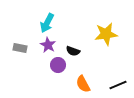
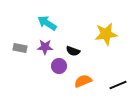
cyan arrow: rotated 96 degrees clockwise
purple star: moved 3 px left, 2 px down; rotated 28 degrees counterclockwise
purple circle: moved 1 px right, 1 px down
orange semicircle: moved 3 px up; rotated 96 degrees clockwise
